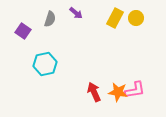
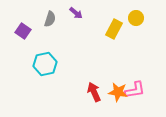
yellow rectangle: moved 1 px left, 11 px down
